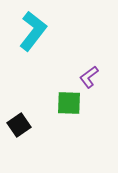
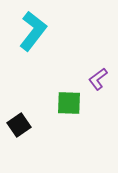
purple L-shape: moved 9 px right, 2 px down
